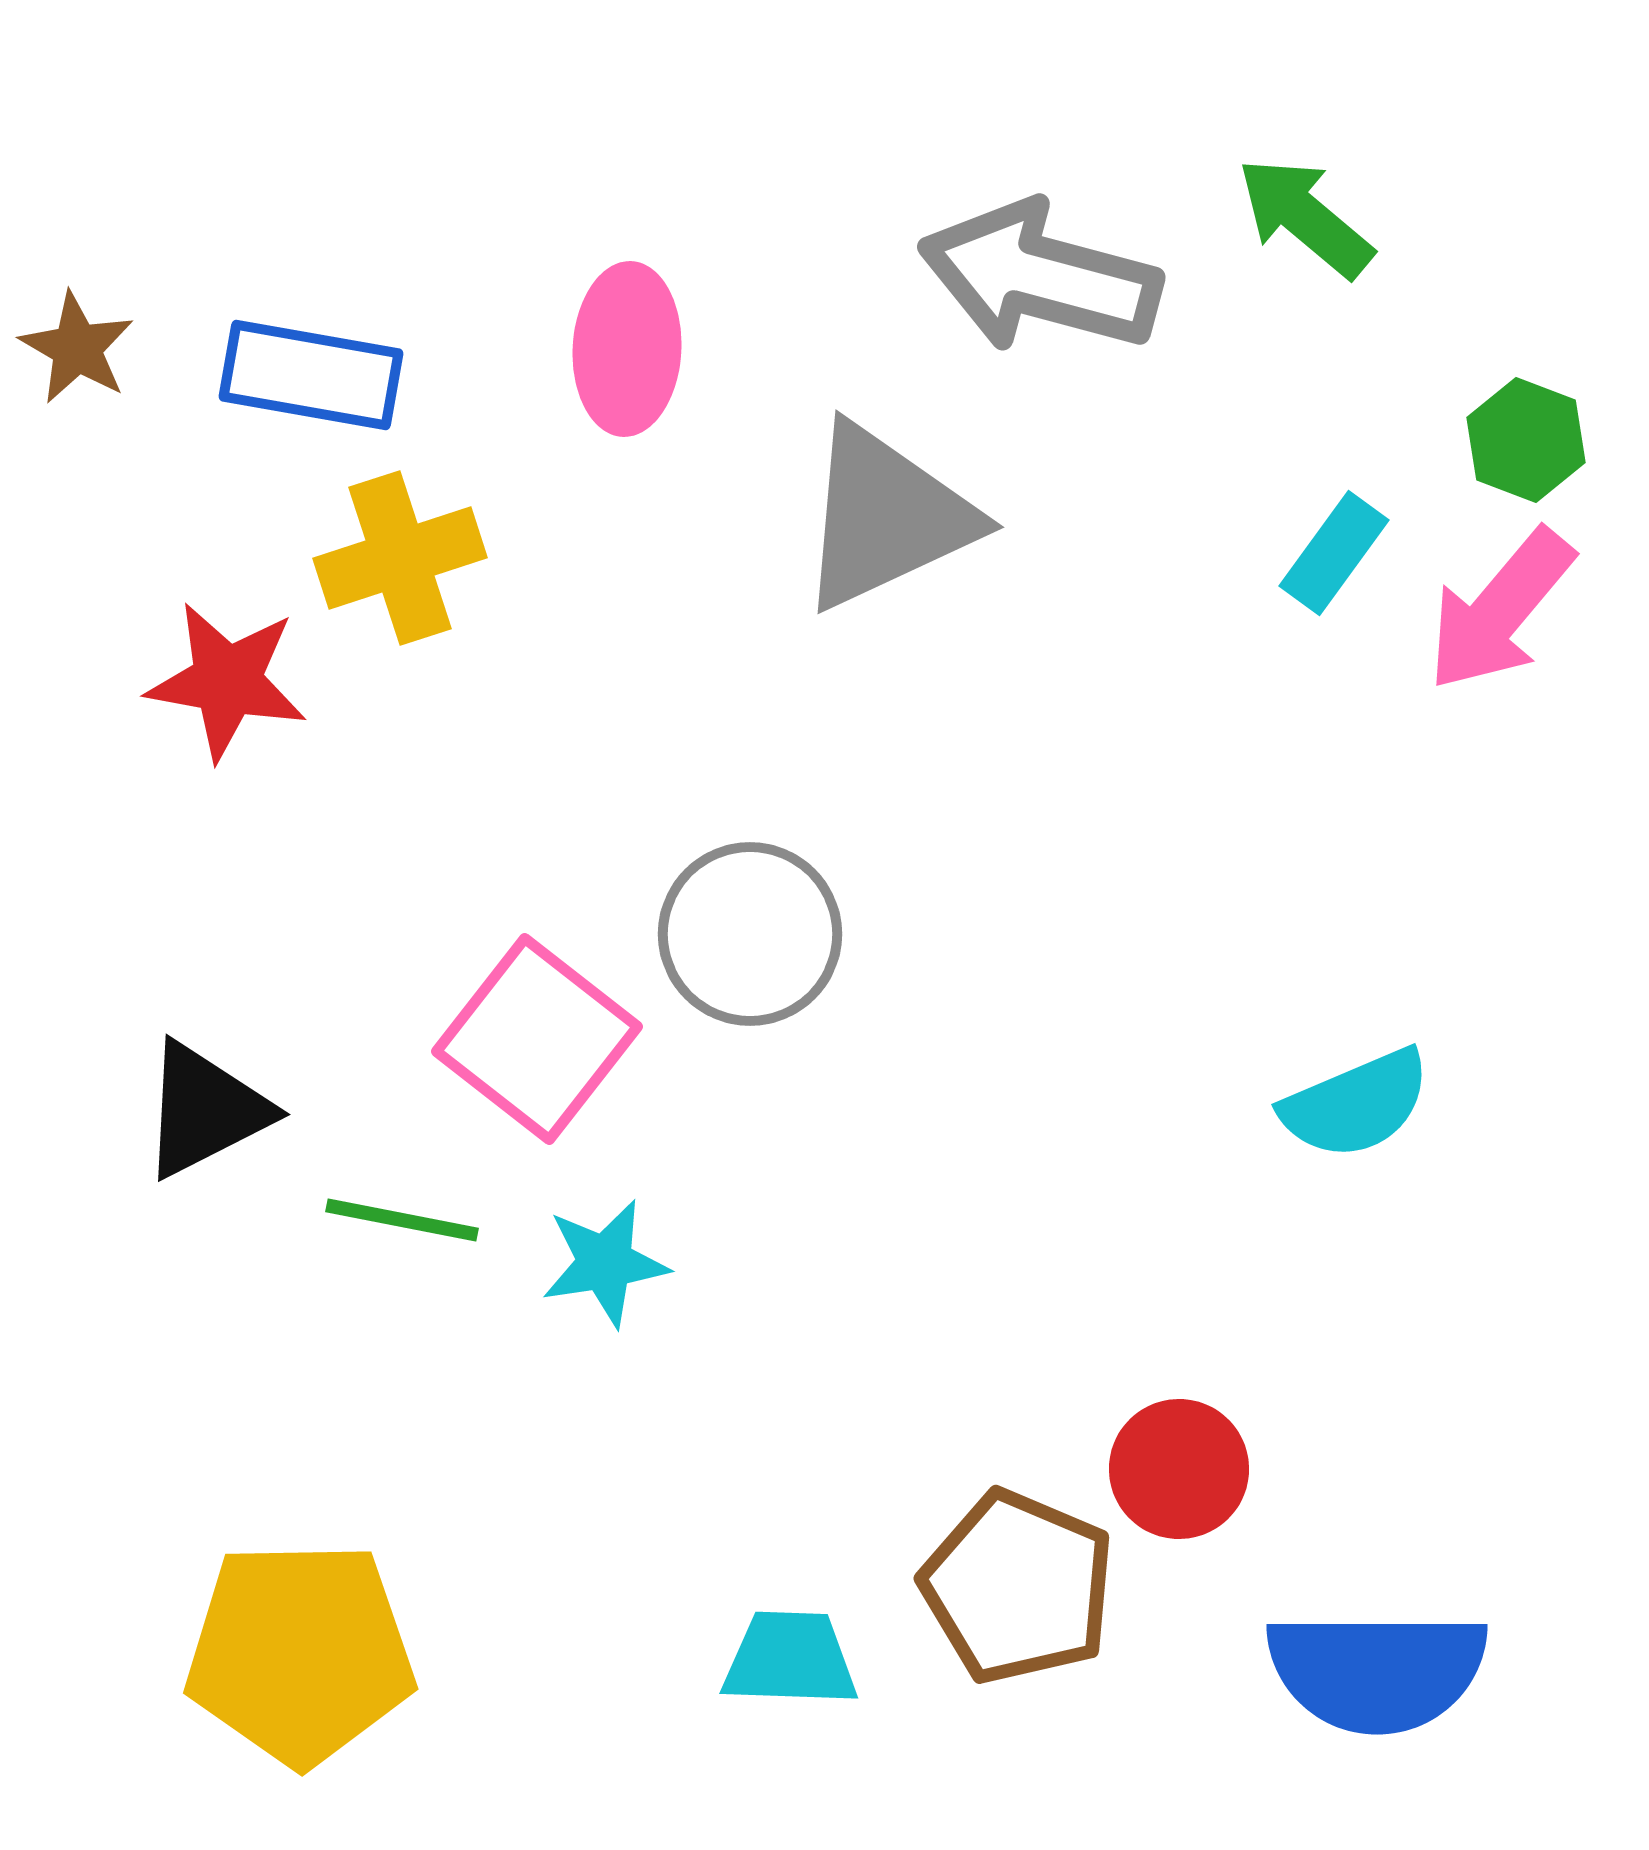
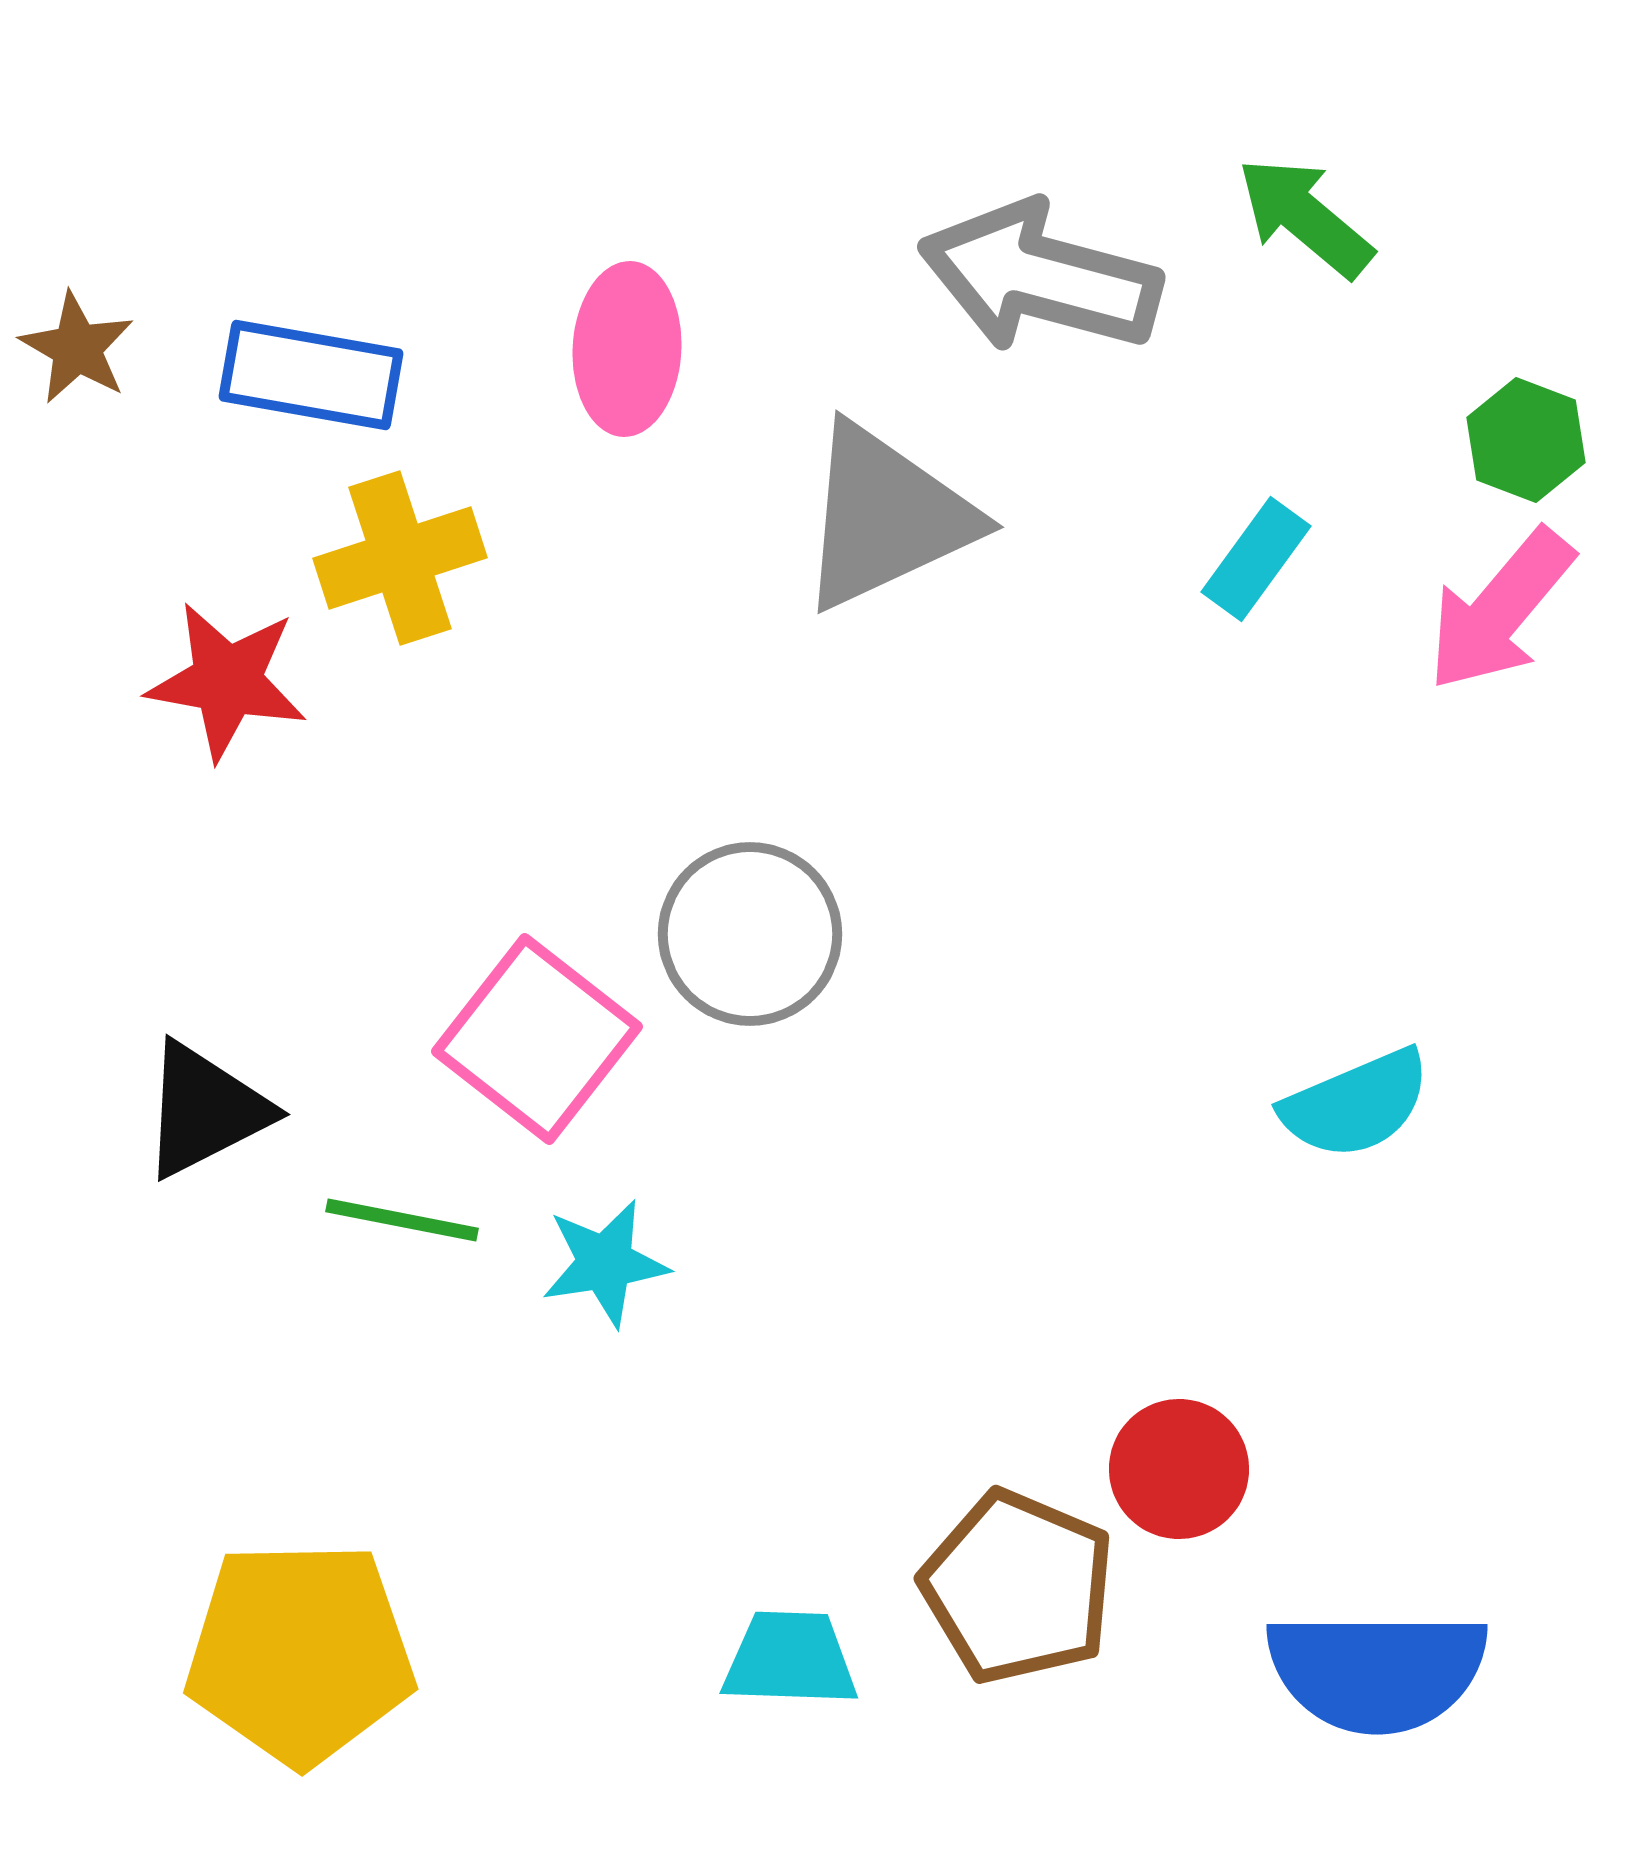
cyan rectangle: moved 78 px left, 6 px down
